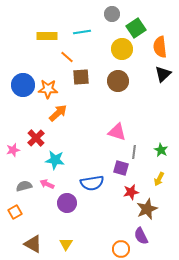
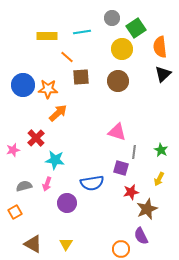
gray circle: moved 4 px down
pink arrow: rotated 96 degrees counterclockwise
